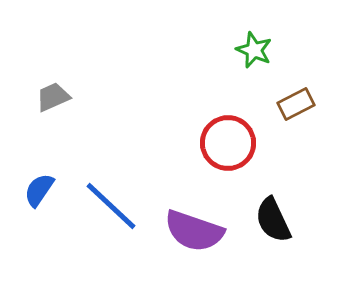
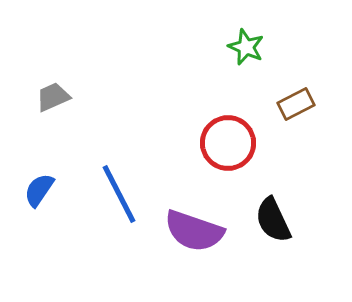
green star: moved 8 px left, 3 px up
blue line: moved 8 px right, 12 px up; rotated 20 degrees clockwise
